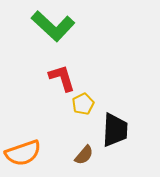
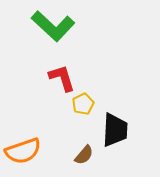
orange semicircle: moved 2 px up
